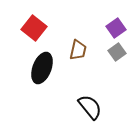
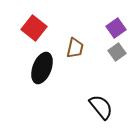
brown trapezoid: moved 3 px left, 2 px up
black semicircle: moved 11 px right
